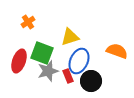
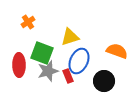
red ellipse: moved 4 px down; rotated 20 degrees counterclockwise
black circle: moved 13 px right
